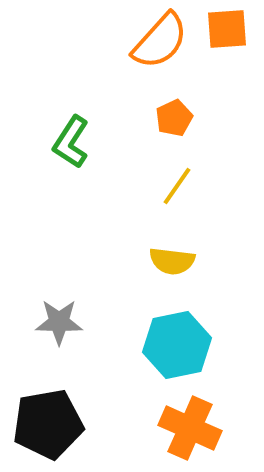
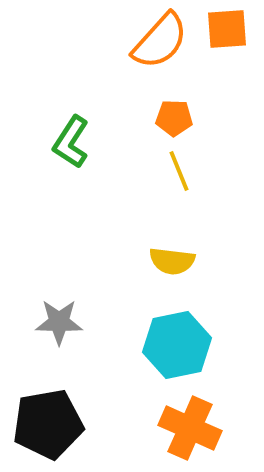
orange pentagon: rotated 27 degrees clockwise
yellow line: moved 2 px right, 15 px up; rotated 57 degrees counterclockwise
